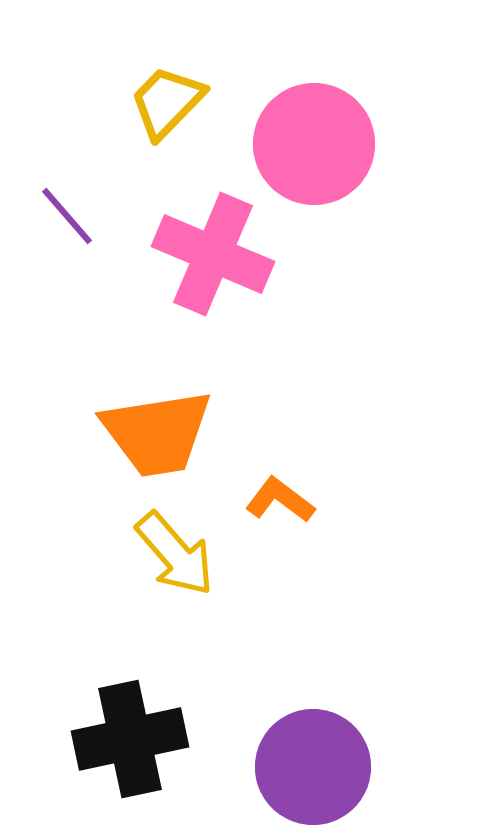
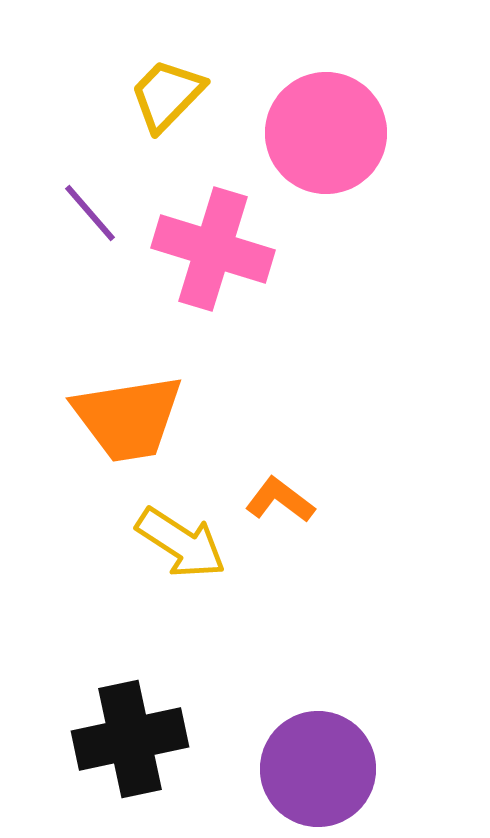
yellow trapezoid: moved 7 px up
pink circle: moved 12 px right, 11 px up
purple line: moved 23 px right, 3 px up
pink cross: moved 5 px up; rotated 6 degrees counterclockwise
orange trapezoid: moved 29 px left, 15 px up
yellow arrow: moved 6 px right, 11 px up; rotated 16 degrees counterclockwise
purple circle: moved 5 px right, 2 px down
